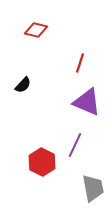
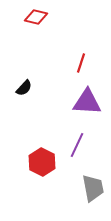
red diamond: moved 13 px up
red line: moved 1 px right
black semicircle: moved 1 px right, 3 px down
purple triangle: rotated 20 degrees counterclockwise
purple line: moved 2 px right
